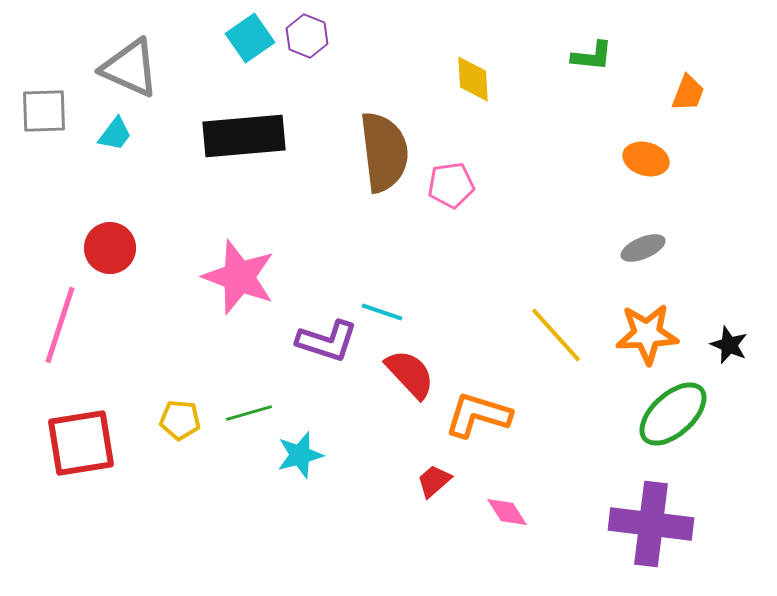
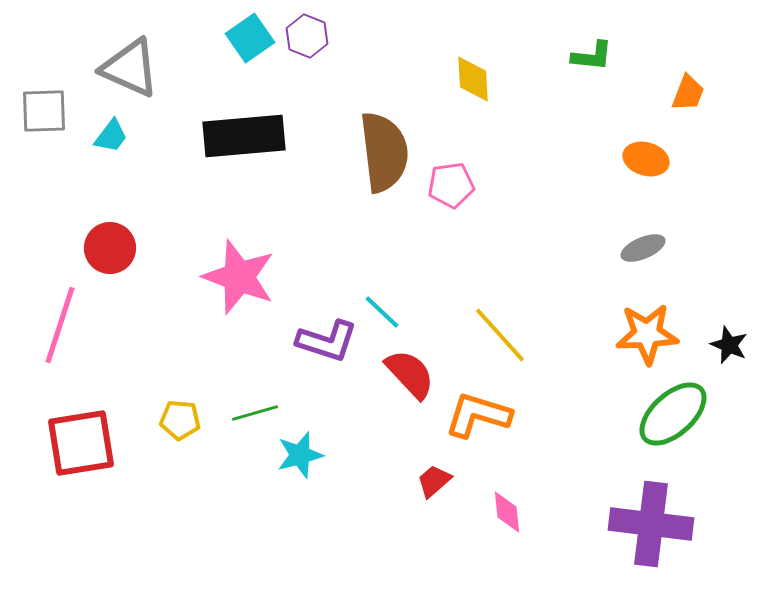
cyan trapezoid: moved 4 px left, 2 px down
cyan line: rotated 24 degrees clockwise
yellow line: moved 56 px left
green line: moved 6 px right
pink diamond: rotated 27 degrees clockwise
